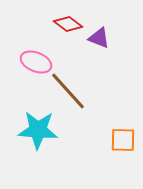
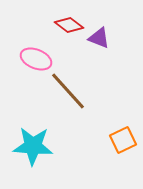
red diamond: moved 1 px right, 1 px down
pink ellipse: moved 3 px up
cyan star: moved 5 px left, 16 px down
orange square: rotated 28 degrees counterclockwise
